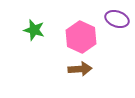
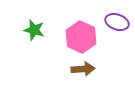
purple ellipse: moved 3 px down
brown arrow: moved 3 px right
